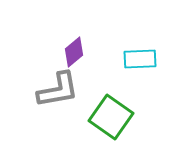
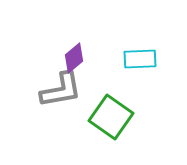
purple diamond: moved 6 px down
gray L-shape: moved 3 px right
